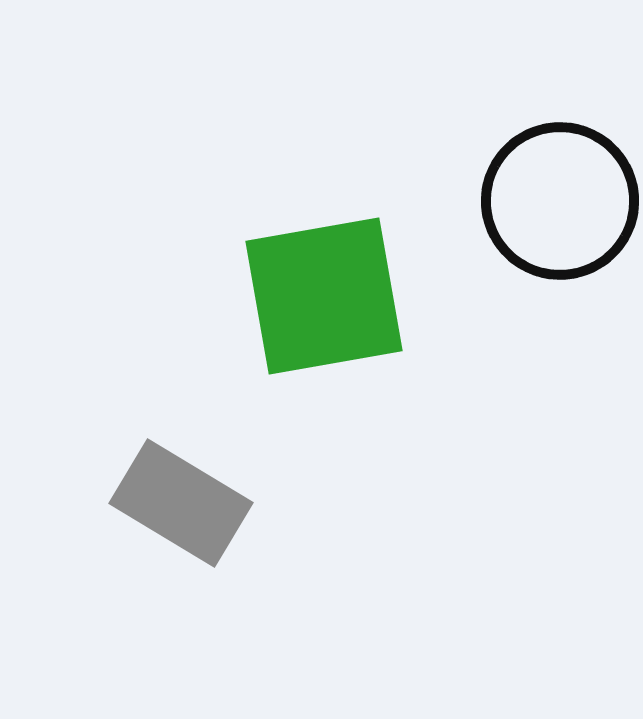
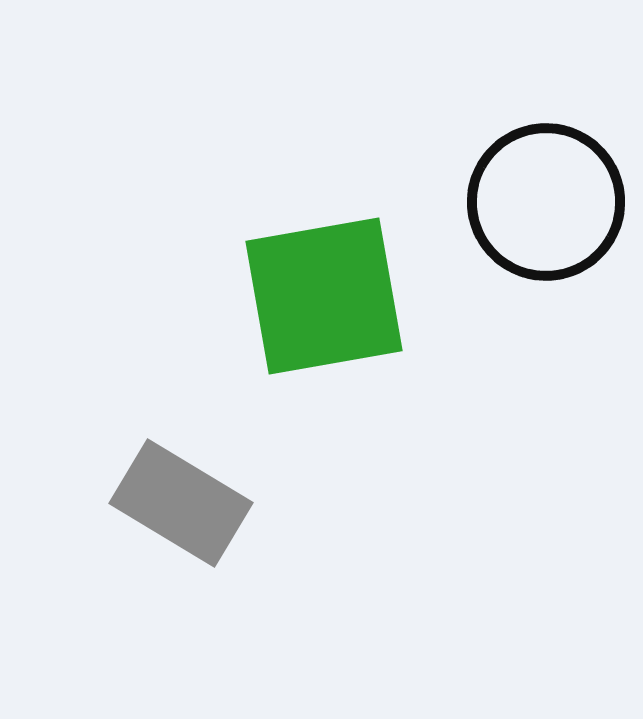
black circle: moved 14 px left, 1 px down
